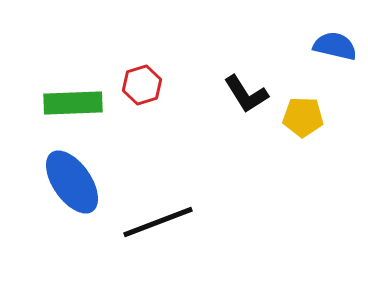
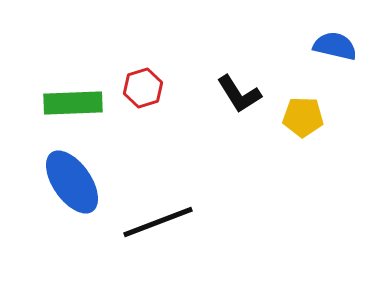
red hexagon: moved 1 px right, 3 px down
black L-shape: moved 7 px left
